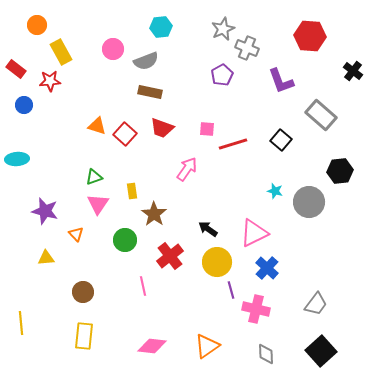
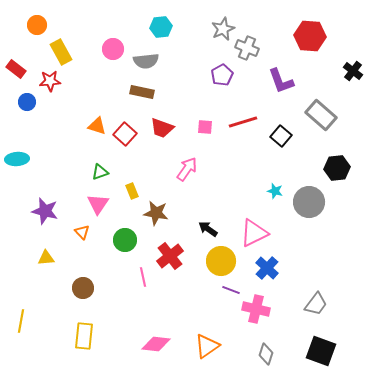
gray semicircle at (146, 61): rotated 15 degrees clockwise
brown rectangle at (150, 92): moved 8 px left
blue circle at (24, 105): moved 3 px right, 3 px up
pink square at (207, 129): moved 2 px left, 2 px up
black square at (281, 140): moved 4 px up
red line at (233, 144): moved 10 px right, 22 px up
black hexagon at (340, 171): moved 3 px left, 3 px up
green triangle at (94, 177): moved 6 px right, 5 px up
yellow rectangle at (132, 191): rotated 14 degrees counterclockwise
brown star at (154, 214): moved 2 px right, 1 px up; rotated 25 degrees counterclockwise
orange triangle at (76, 234): moved 6 px right, 2 px up
yellow circle at (217, 262): moved 4 px right, 1 px up
pink line at (143, 286): moved 9 px up
purple line at (231, 290): rotated 54 degrees counterclockwise
brown circle at (83, 292): moved 4 px up
yellow line at (21, 323): moved 2 px up; rotated 15 degrees clockwise
pink diamond at (152, 346): moved 4 px right, 2 px up
black square at (321, 351): rotated 28 degrees counterclockwise
gray diamond at (266, 354): rotated 20 degrees clockwise
